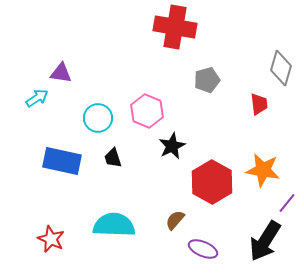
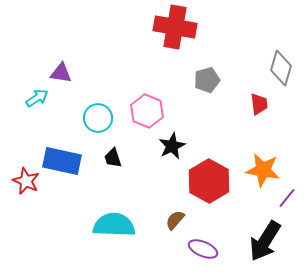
red hexagon: moved 3 px left, 1 px up
purple line: moved 5 px up
red star: moved 25 px left, 58 px up
